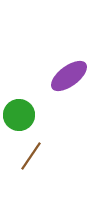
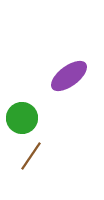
green circle: moved 3 px right, 3 px down
